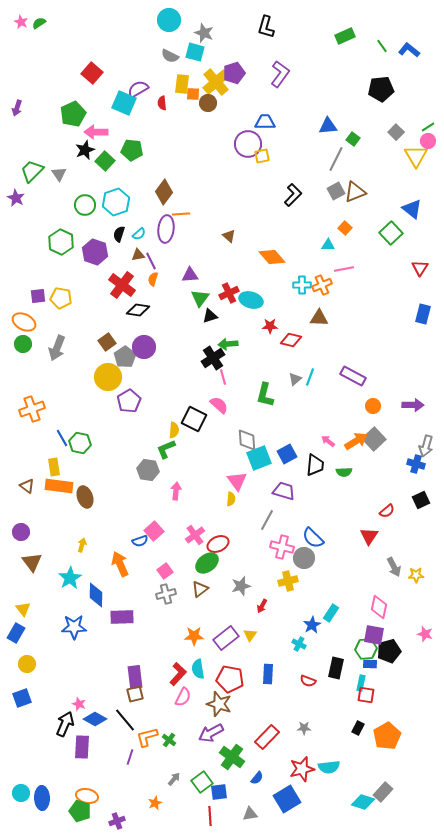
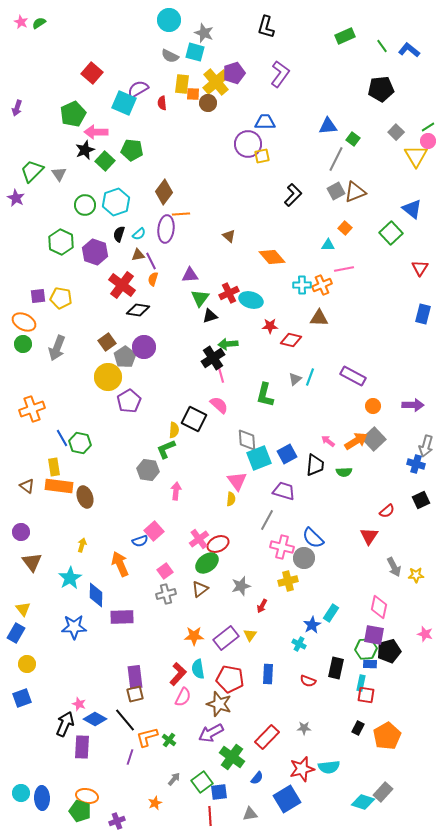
pink line at (223, 377): moved 2 px left, 2 px up
pink cross at (195, 535): moved 4 px right, 4 px down
